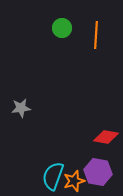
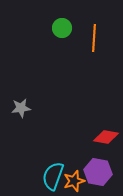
orange line: moved 2 px left, 3 px down
